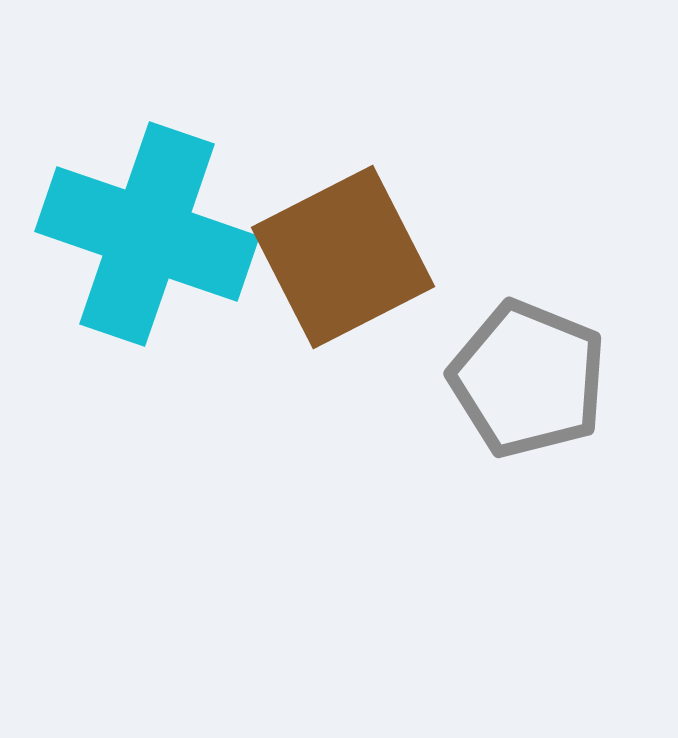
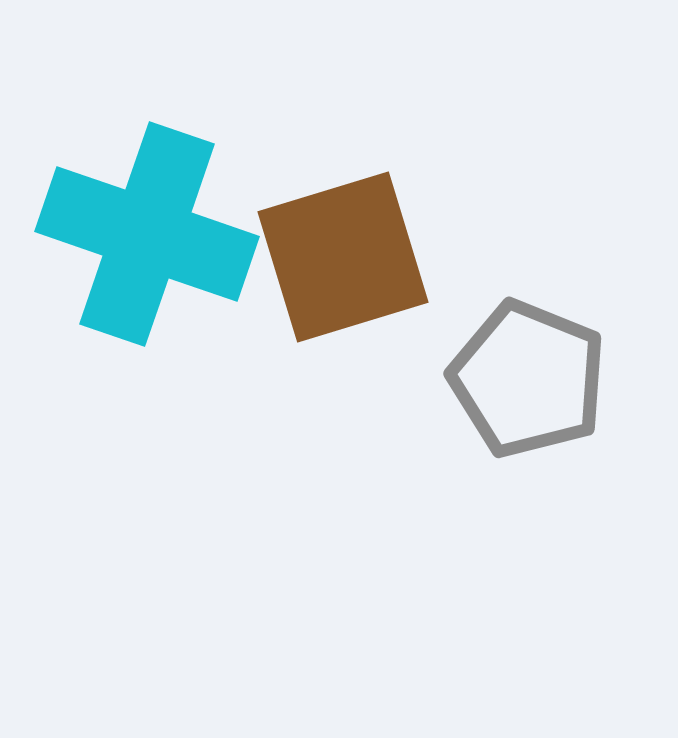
brown square: rotated 10 degrees clockwise
